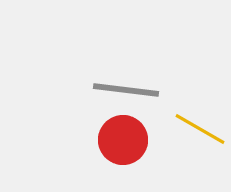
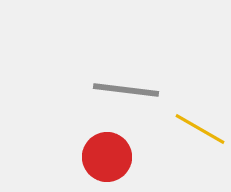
red circle: moved 16 px left, 17 px down
